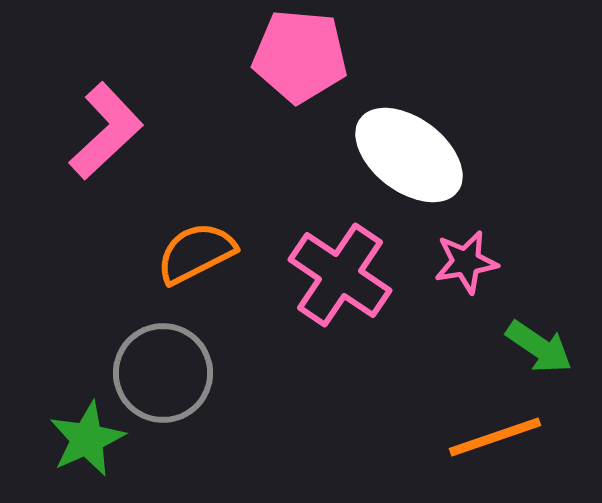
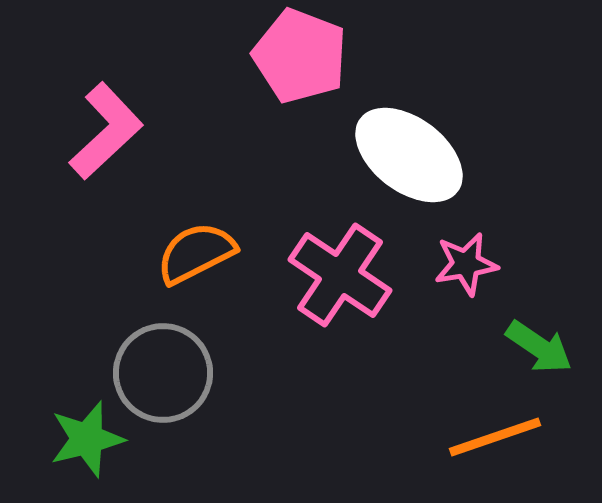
pink pentagon: rotated 16 degrees clockwise
pink star: moved 2 px down
green star: rotated 10 degrees clockwise
